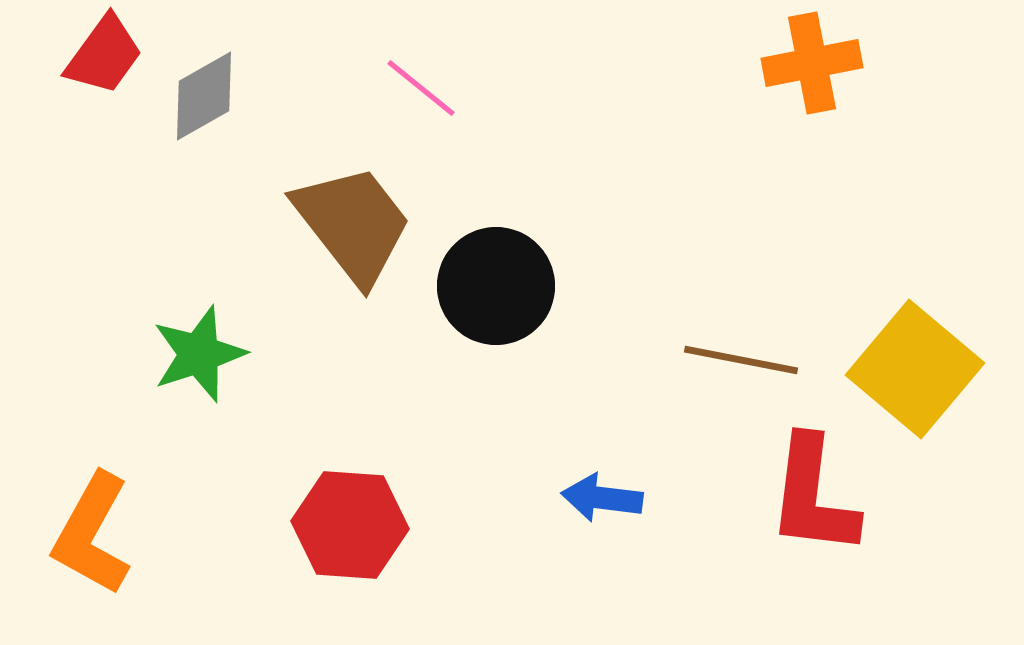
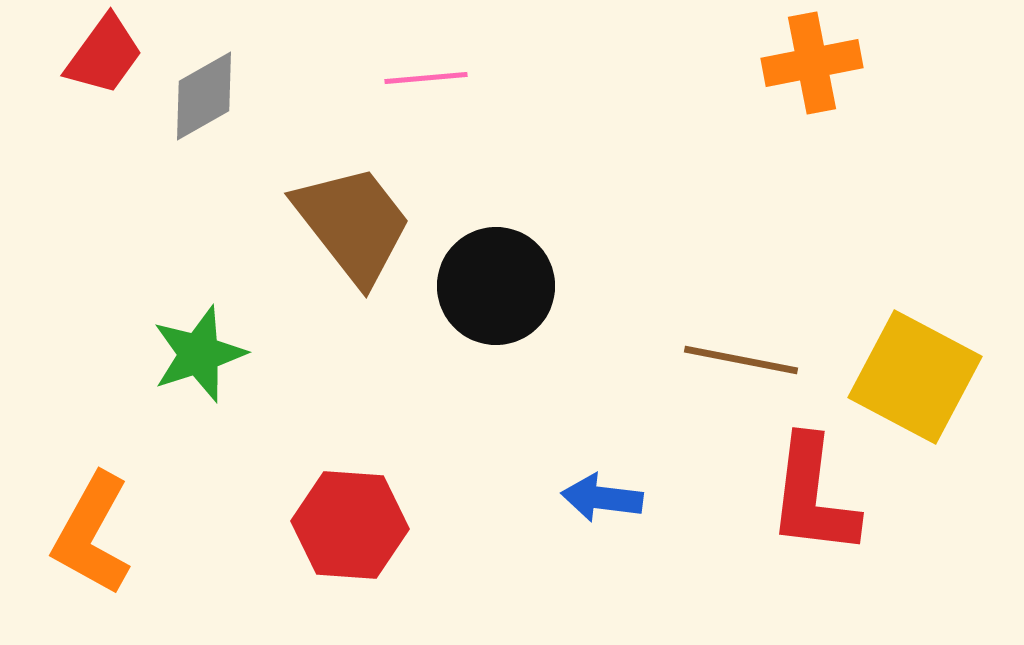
pink line: moved 5 px right, 10 px up; rotated 44 degrees counterclockwise
yellow square: moved 8 px down; rotated 12 degrees counterclockwise
